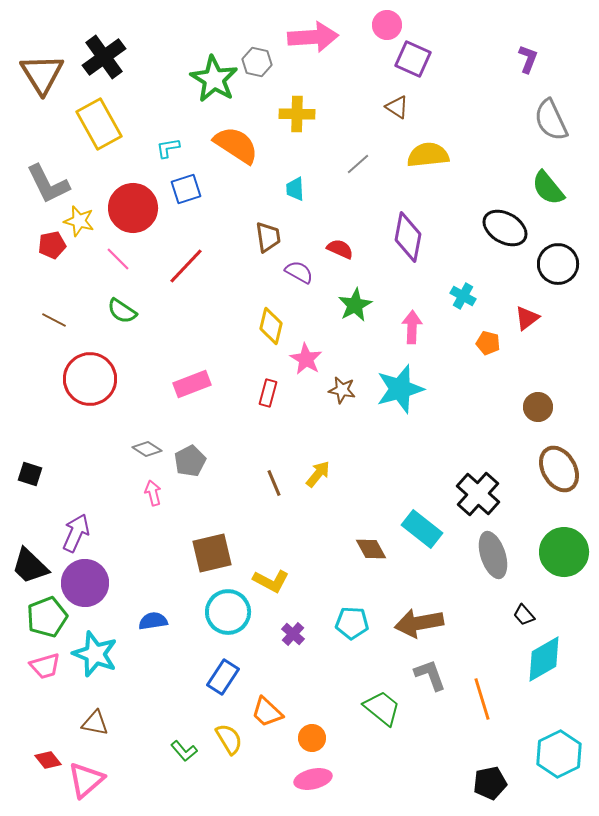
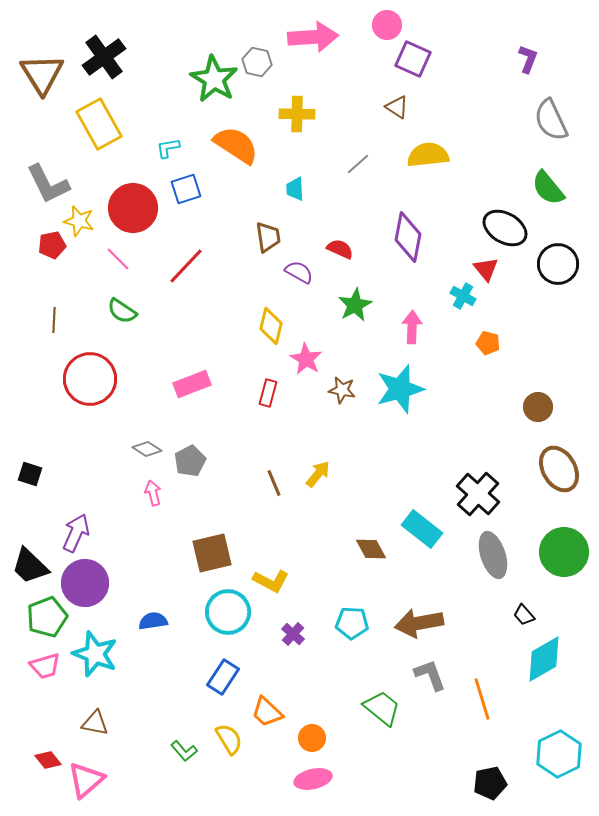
red triangle at (527, 318): moved 41 px left, 49 px up; rotated 32 degrees counterclockwise
brown line at (54, 320): rotated 65 degrees clockwise
